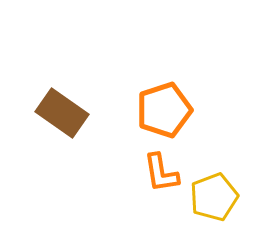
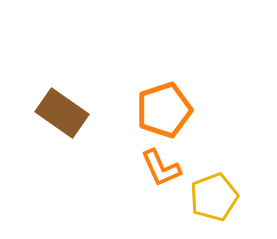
orange L-shape: moved 5 px up; rotated 15 degrees counterclockwise
